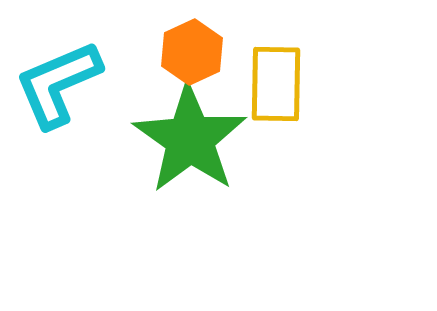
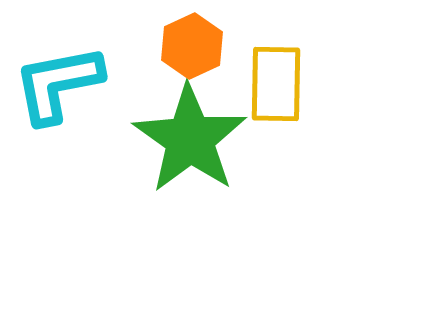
orange hexagon: moved 6 px up
cyan L-shape: rotated 12 degrees clockwise
